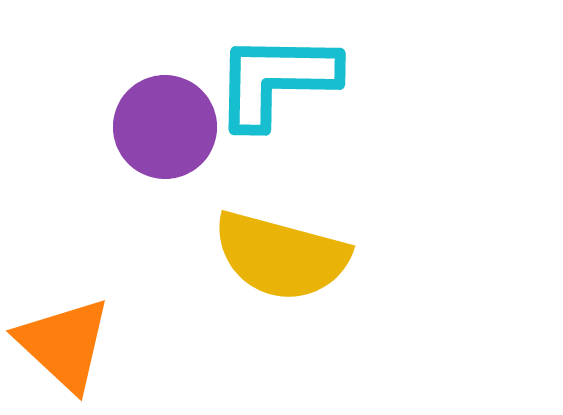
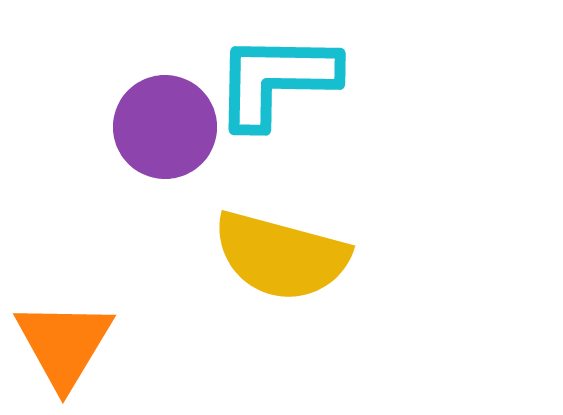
orange triangle: rotated 18 degrees clockwise
